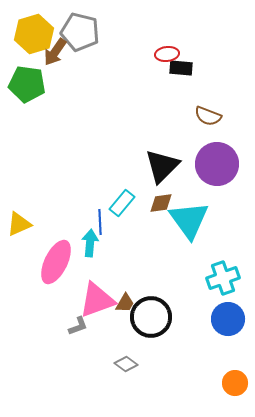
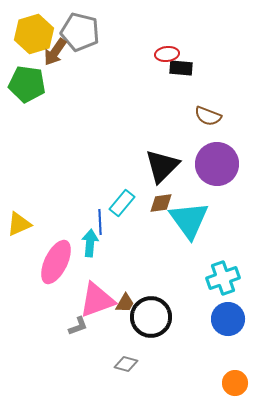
gray diamond: rotated 20 degrees counterclockwise
